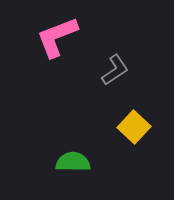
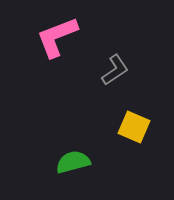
yellow square: rotated 20 degrees counterclockwise
green semicircle: rotated 16 degrees counterclockwise
